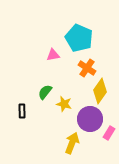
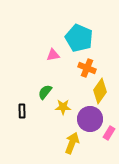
orange cross: rotated 12 degrees counterclockwise
yellow star: moved 1 px left, 3 px down; rotated 14 degrees counterclockwise
